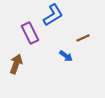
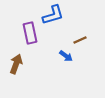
blue L-shape: rotated 15 degrees clockwise
purple rectangle: rotated 15 degrees clockwise
brown line: moved 3 px left, 2 px down
